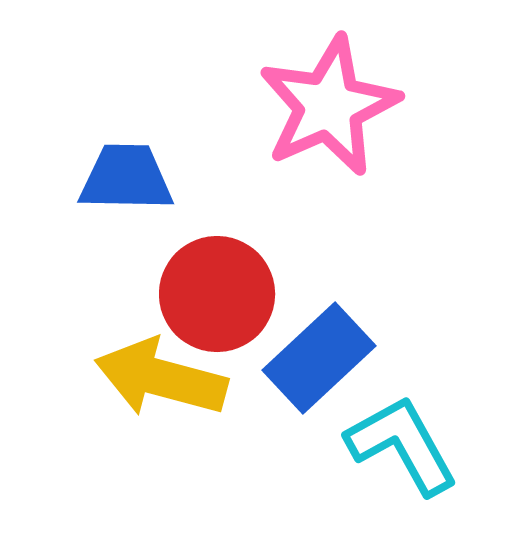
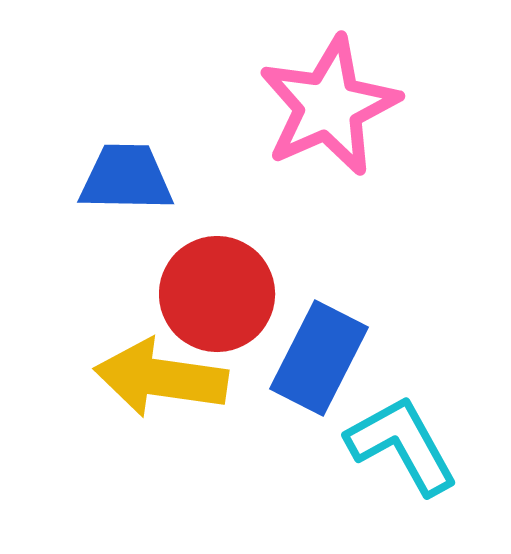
blue rectangle: rotated 20 degrees counterclockwise
yellow arrow: rotated 7 degrees counterclockwise
